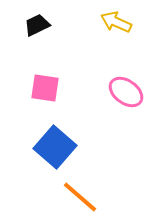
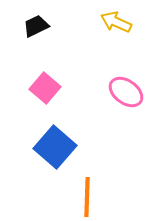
black trapezoid: moved 1 px left, 1 px down
pink square: rotated 32 degrees clockwise
orange line: moved 7 px right; rotated 51 degrees clockwise
